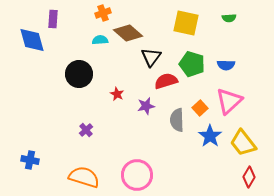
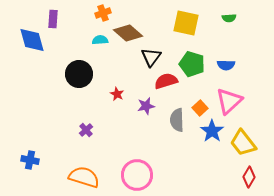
blue star: moved 2 px right, 5 px up
